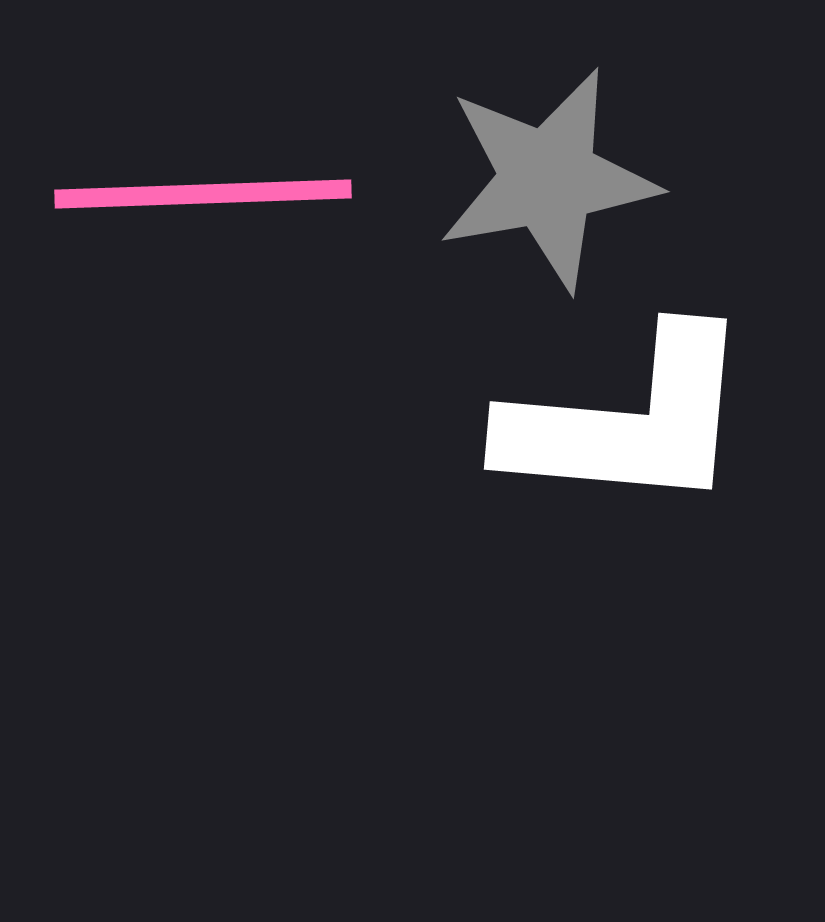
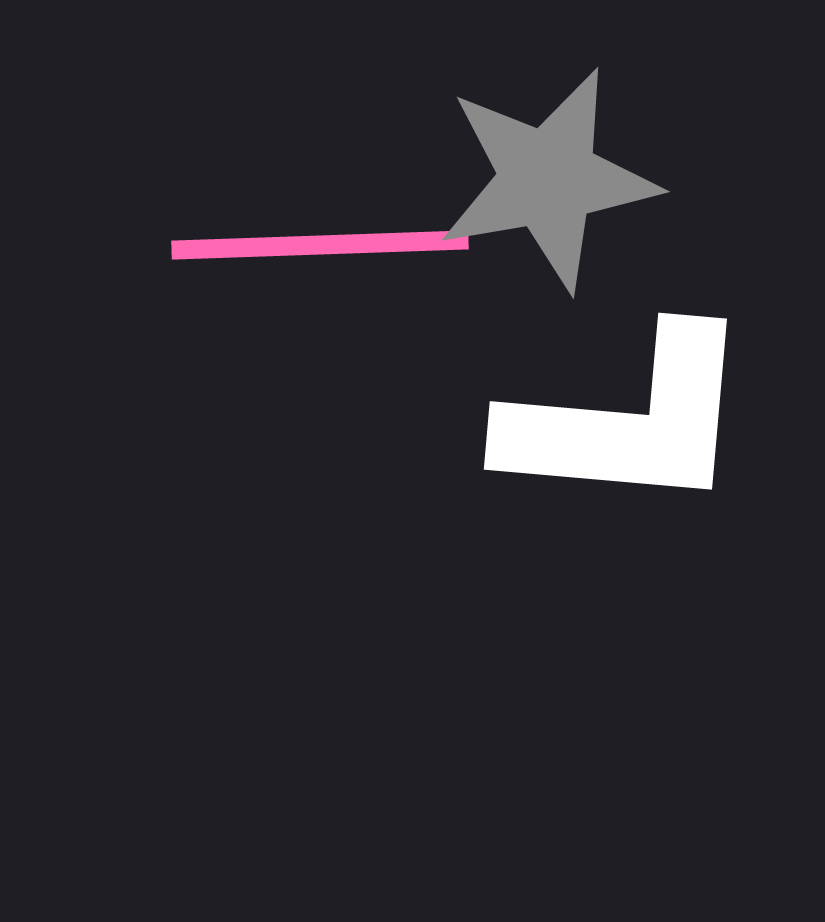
pink line: moved 117 px right, 51 px down
